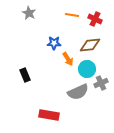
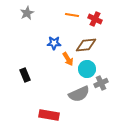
gray star: moved 2 px left; rotated 16 degrees clockwise
brown diamond: moved 4 px left
gray semicircle: moved 1 px right, 2 px down
